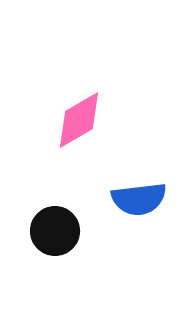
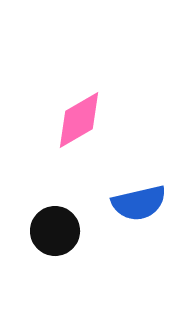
blue semicircle: moved 4 px down; rotated 6 degrees counterclockwise
